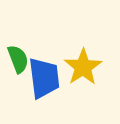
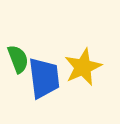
yellow star: rotated 9 degrees clockwise
